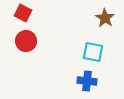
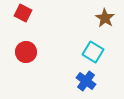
red circle: moved 11 px down
cyan square: rotated 20 degrees clockwise
blue cross: moved 1 px left; rotated 30 degrees clockwise
